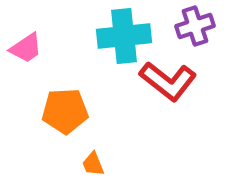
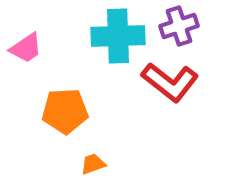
purple cross: moved 16 px left
cyan cross: moved 6 px left; rotated 4 degrees clockwise
red L-shape: moved 2 px right, 1 px down
orange trapezoid: rotated 92 degrees clockwise
